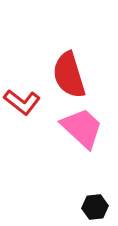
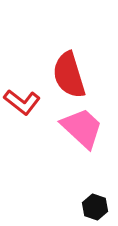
black hexagon: rotated 25 degrees clockwise
